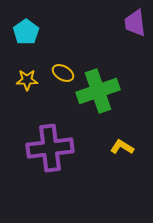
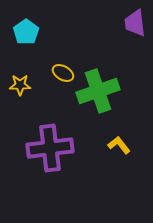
yellow star: moved 7 px left, 5 px down
yellow L-shape: moved 3 px left, 2 px up; rotated 20 degrees clockwise
